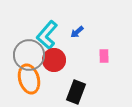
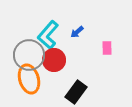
cyan L-shape: moved 1 px right
pink rectangle: moved 3 px right, 8 px up
black rectangle: rotated 15 degrees clockwise
